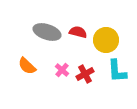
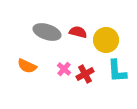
orange semicircle: rotated 18 degrees counterclockwise
pink cross: moved 2 px right, 1 px up
